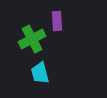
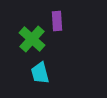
green cross: rotated 20 degrees counterclockwise
